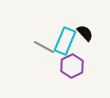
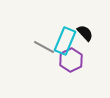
purple hexagon: moved 1 px left, 6 px up
